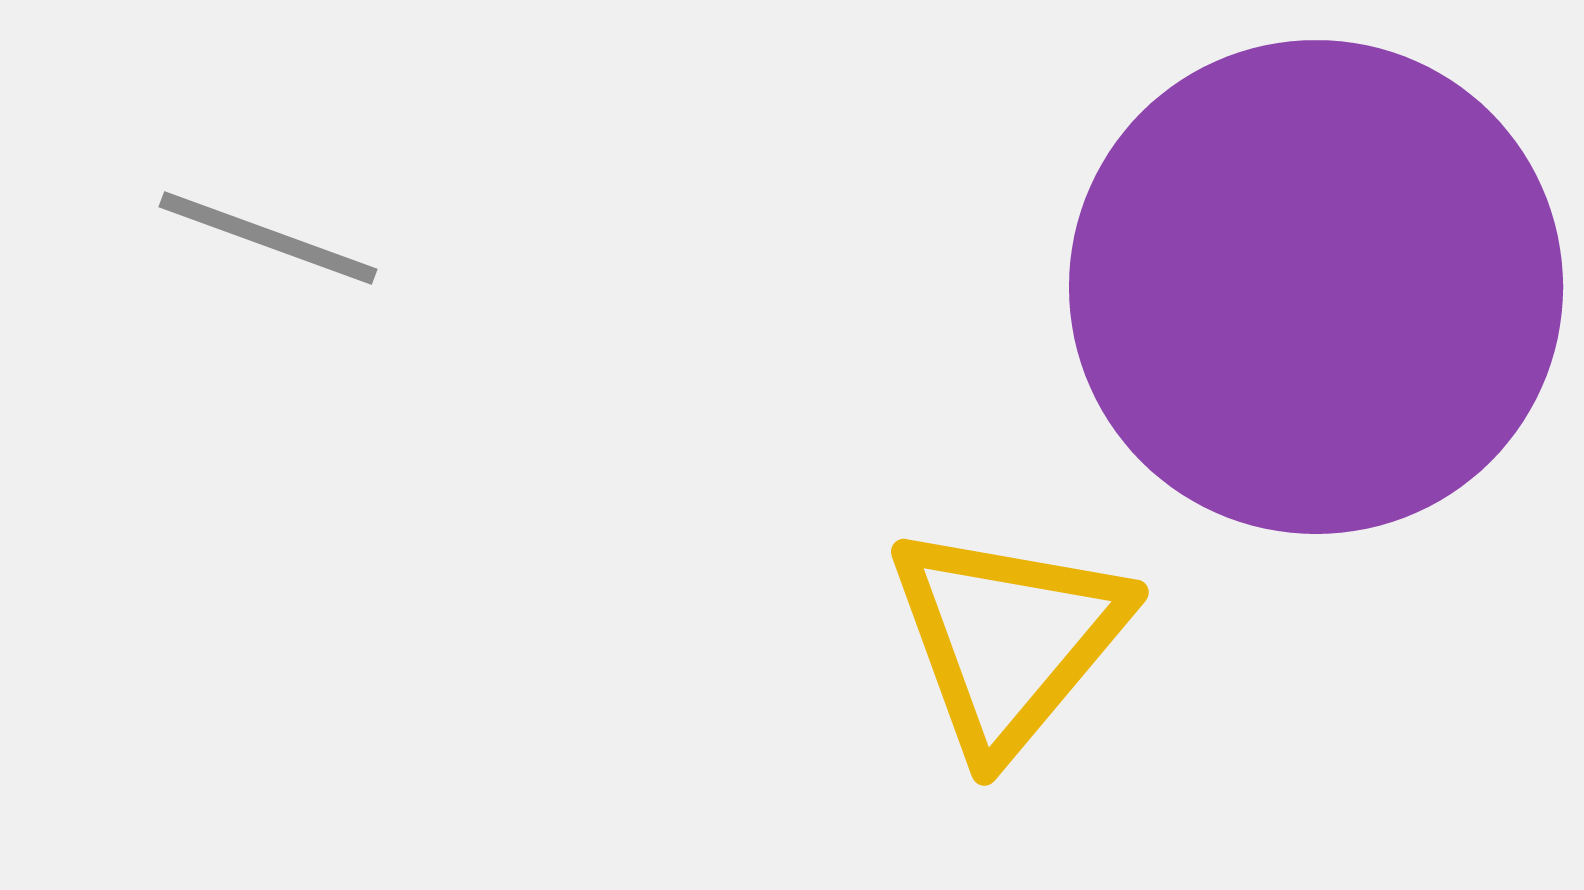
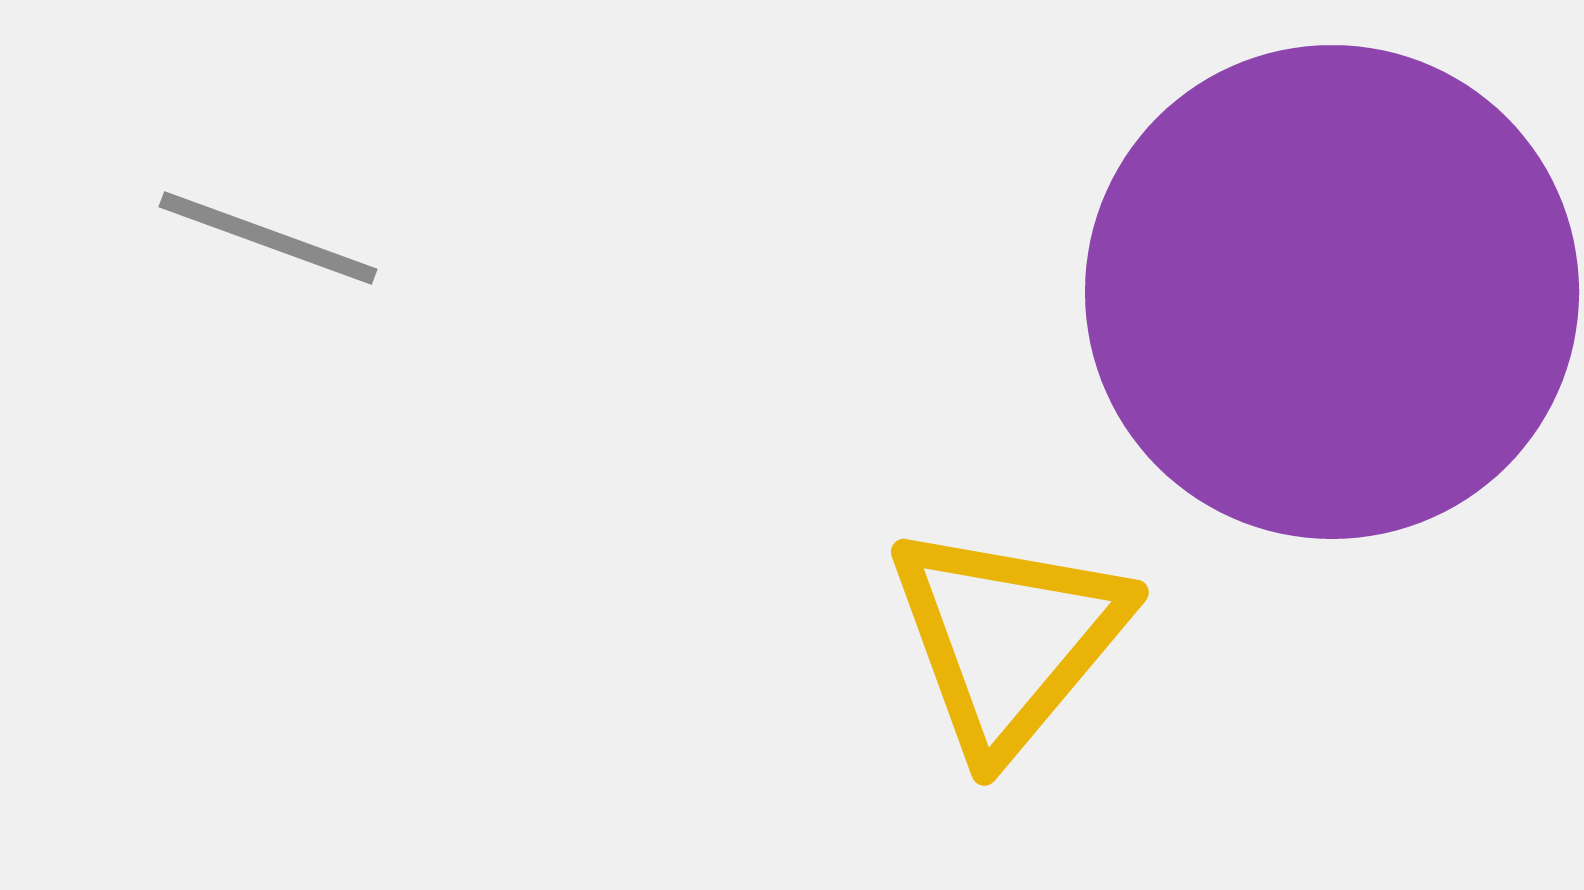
purple circle: moved 16 px right, 5 px down
